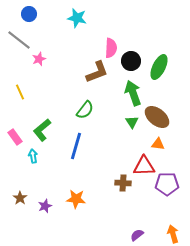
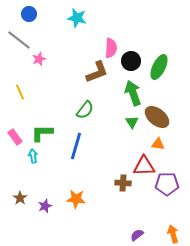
green L-shape: moved 3 px down; rotated 40 degrees clockwise
